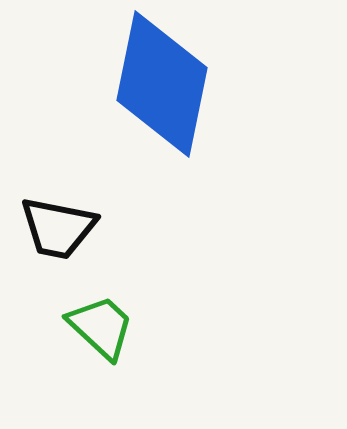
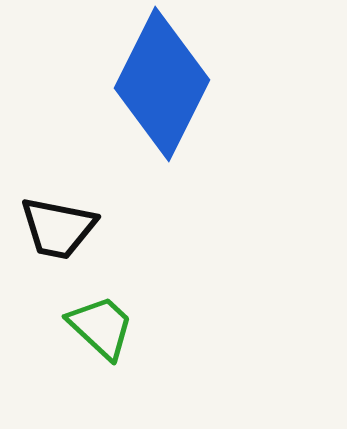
blue diamond: rotated 15 degrees clockwise
